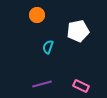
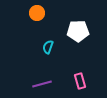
orange circle: moved 2 px up
white pentagon: rotated 10 degrees clockwise
pink rectangle: moved 1 px left, 5 px up; rotated 49 degrees clockwise
